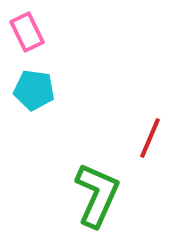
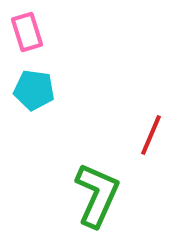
pink rectangle: rotated 9 degrees clockwise
red line: moved 1 px right, 3 px up
